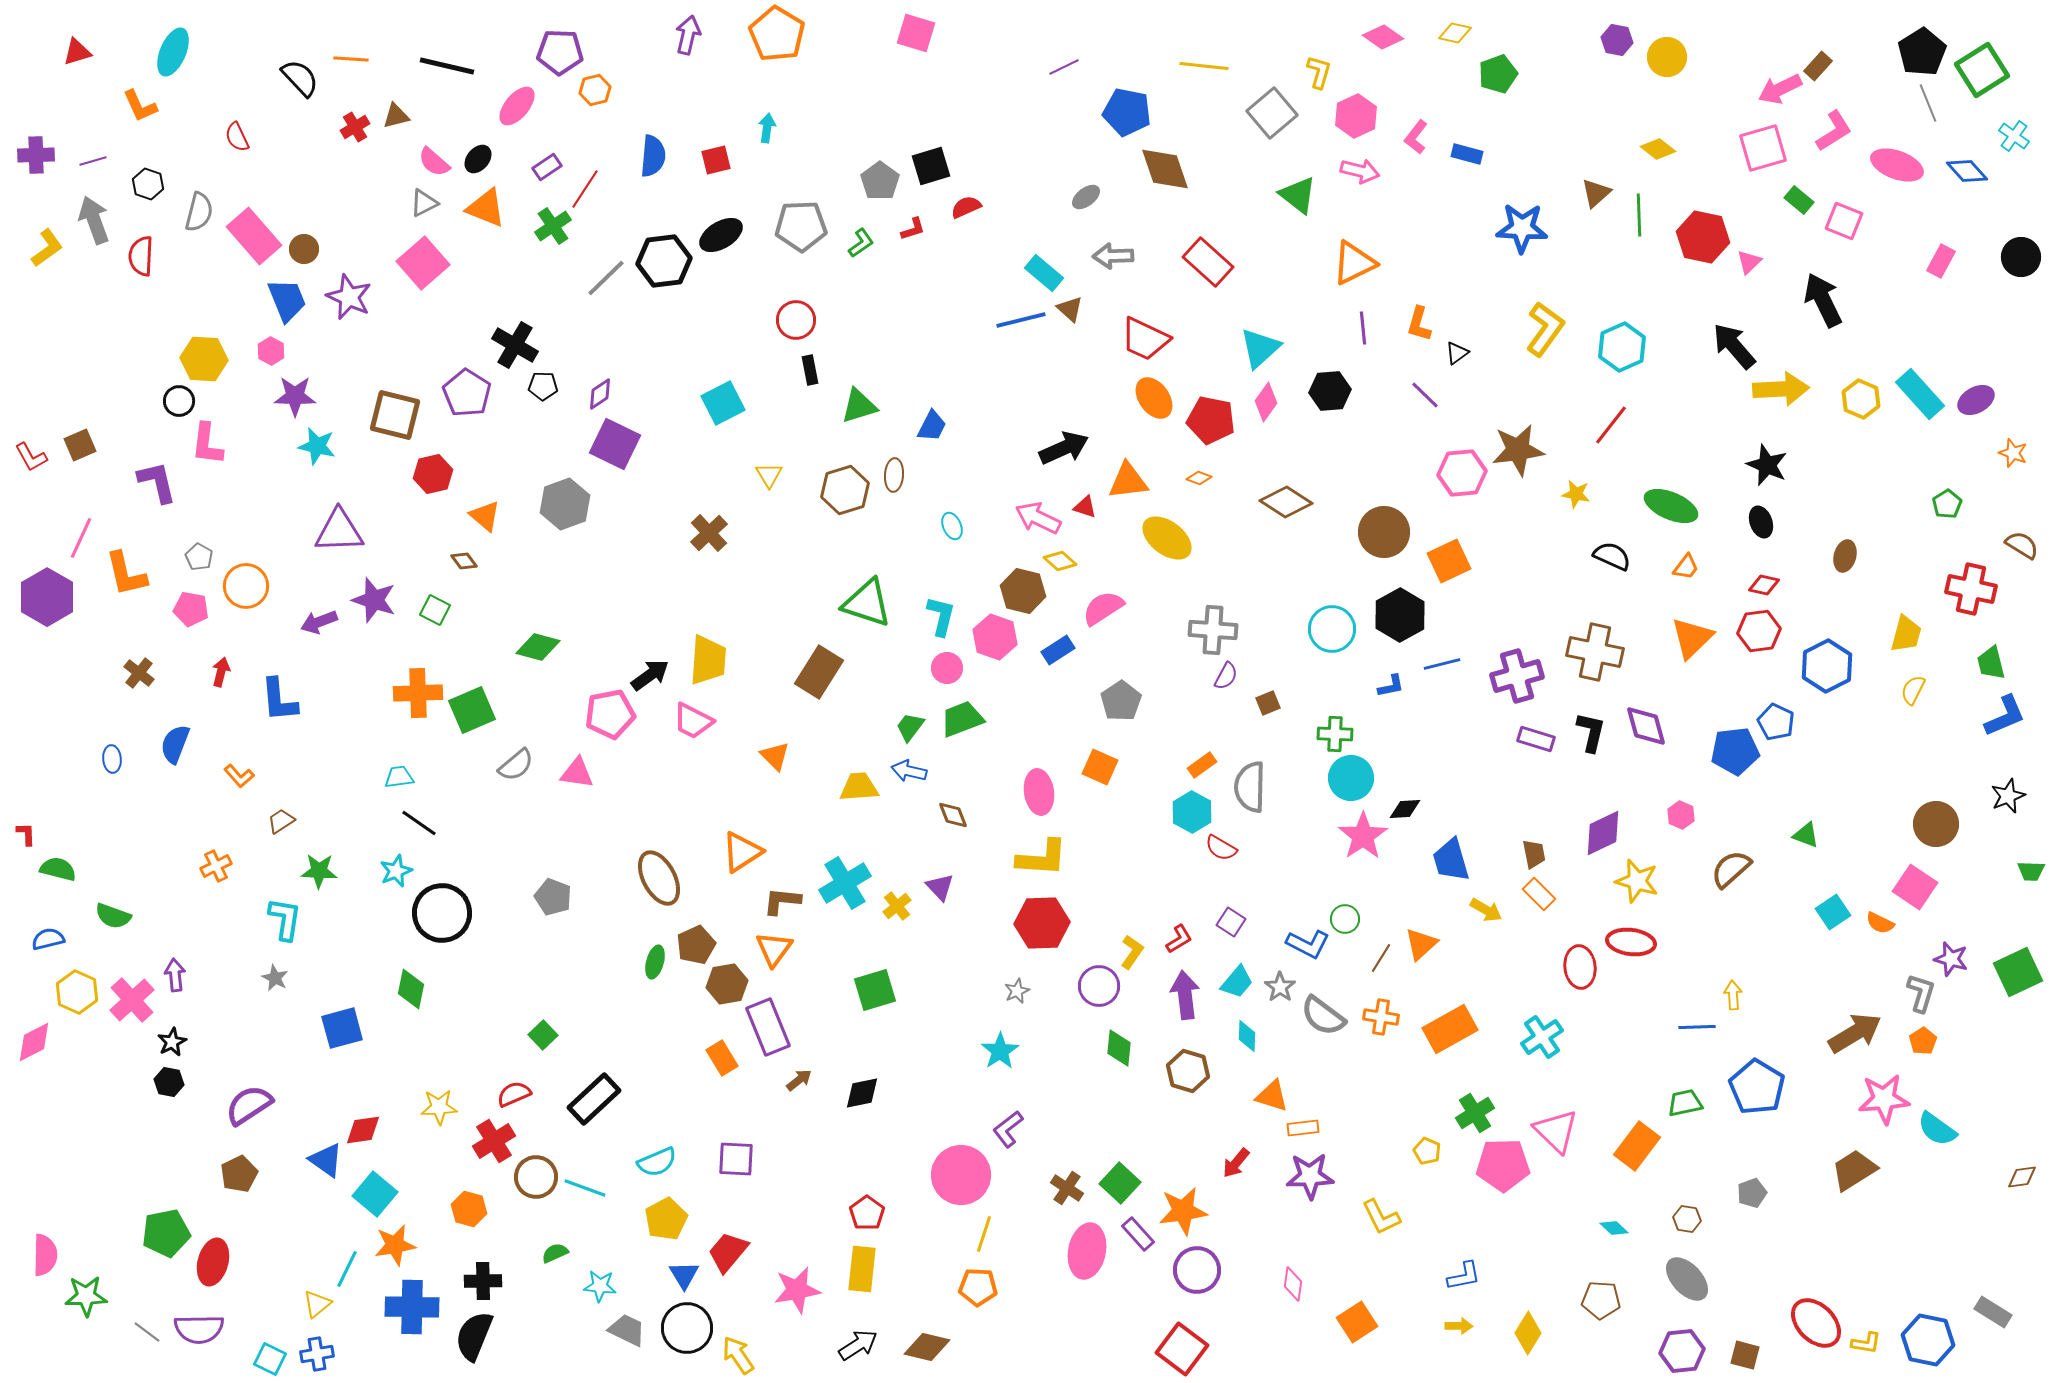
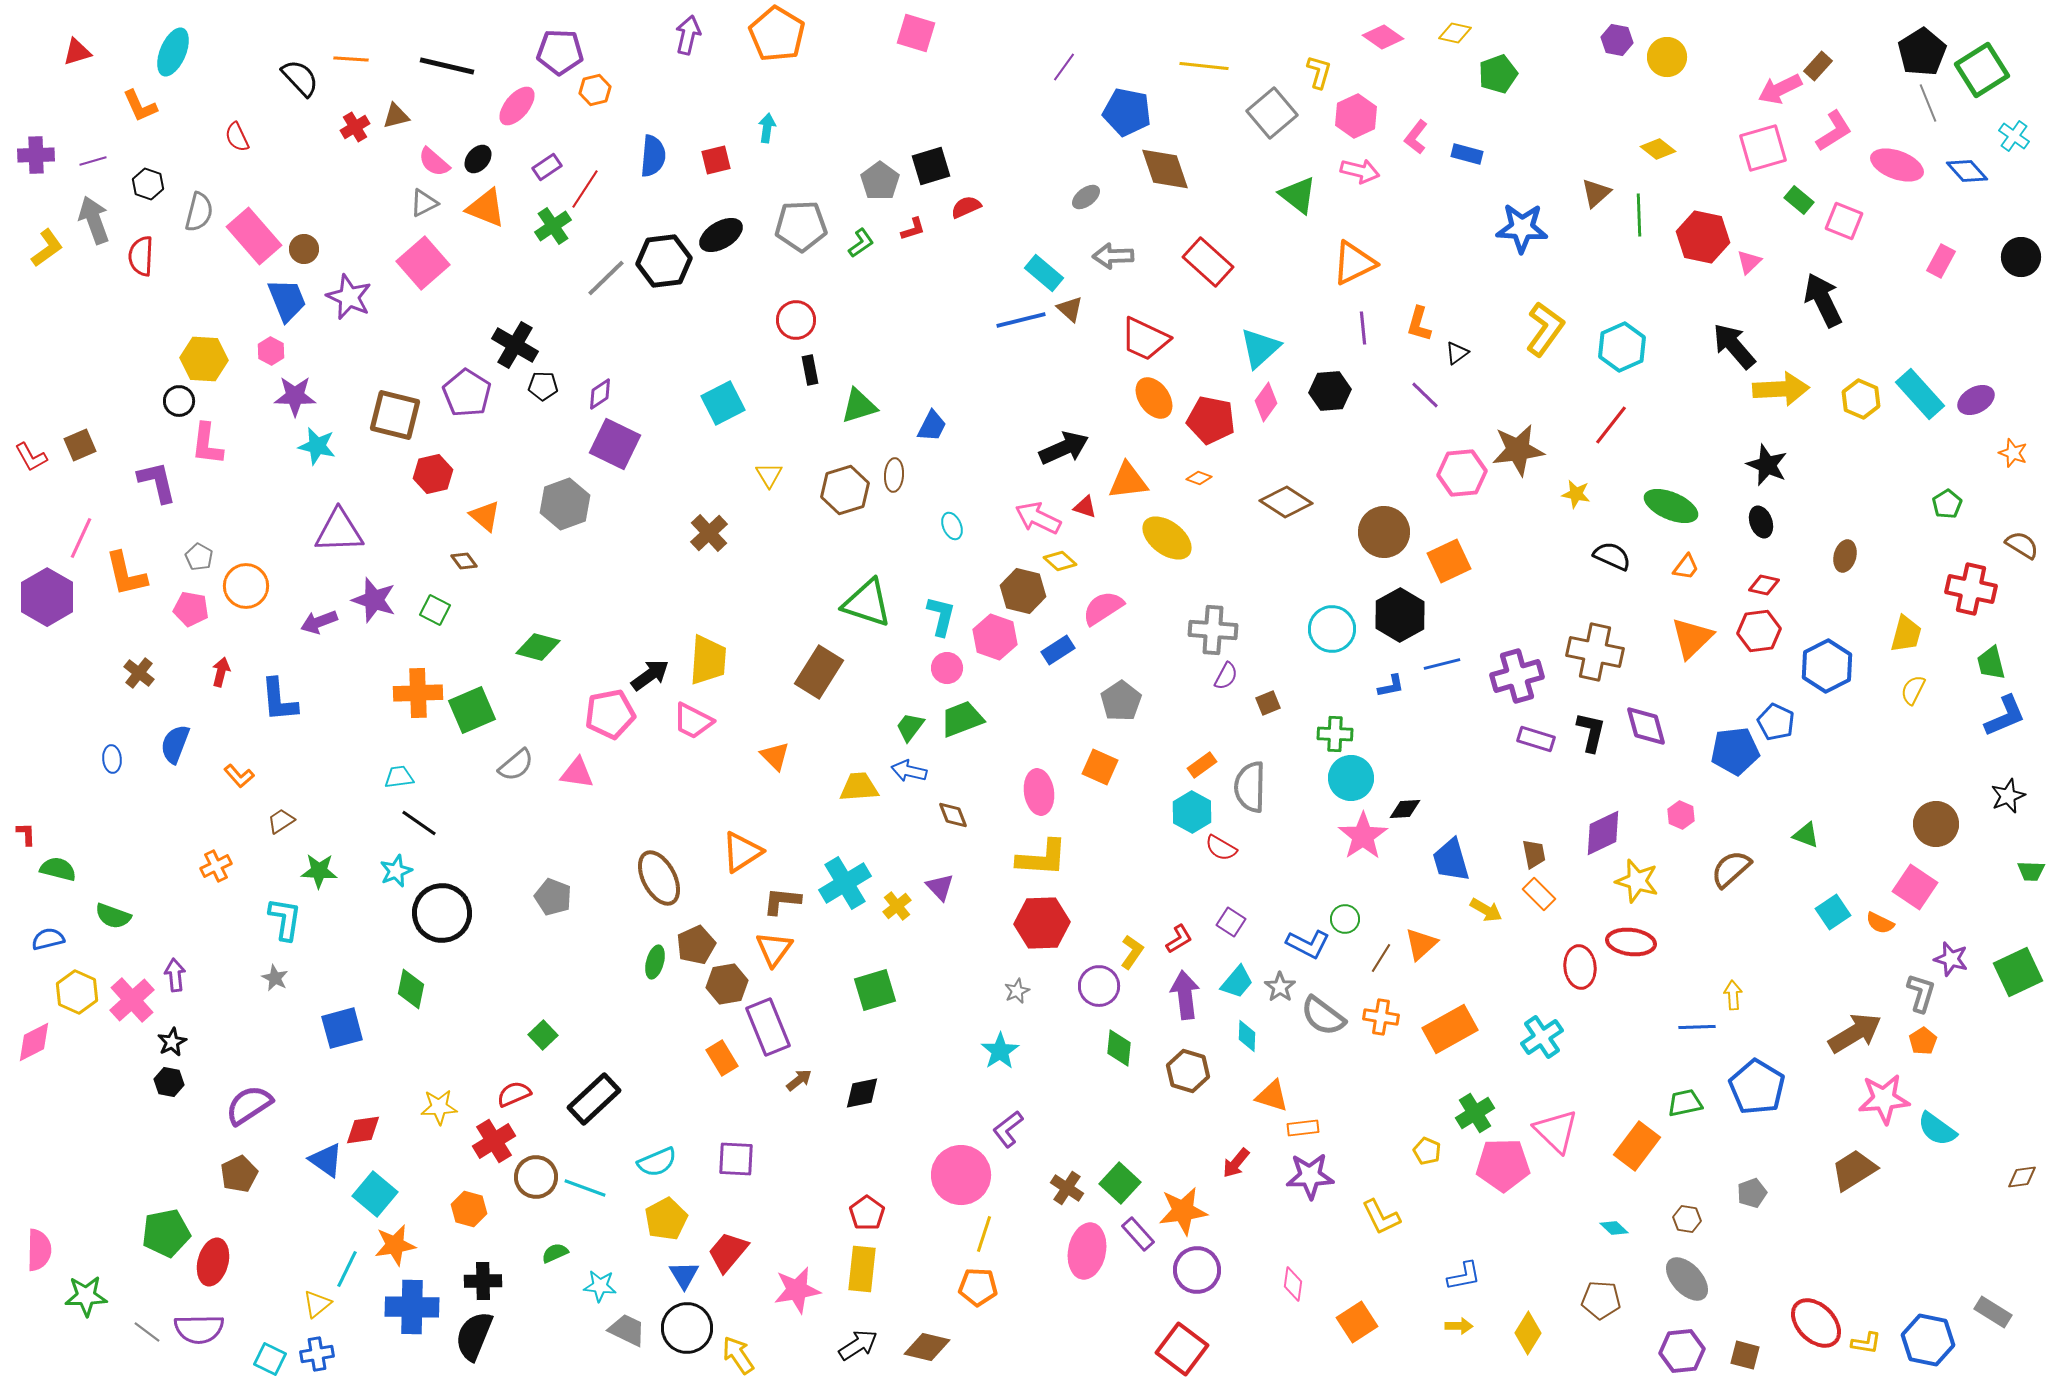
purple line at (1064, 67): rotated 28 degrees counterclockwise
pink semicircle at (45, 1255): moved 6 px left, 5 px up
